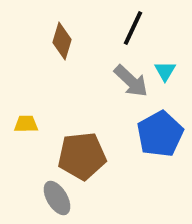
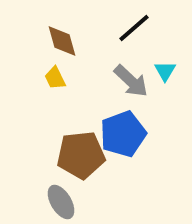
black line: moved 1 px right; rotated 24 degrees clockwise
brown diamond: rotated 33 degrees counterclockwise
yellow trapezoid: moved 29 px right, 46 px up; rotated 115 degrees counterclockwise
blue pentagon: moved 37 px left; rotated 9 degrees clockwise
brown pentagon: moved 1 px left, 1 px up
gray ellipse: moved 4 px right, 4 px down
